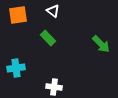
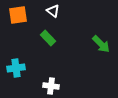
white cross: moved 3 px left, 1 px up
